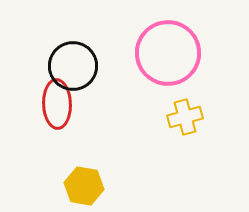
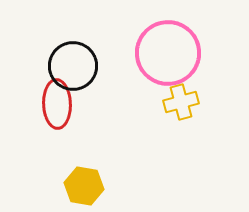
yellow cross: moved 4 px left, 15 px up
